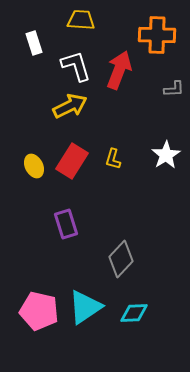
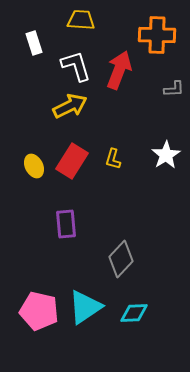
purple rectangle: rotated 12 degrees clockwise
